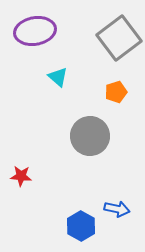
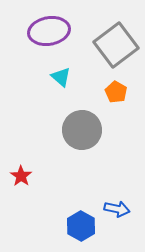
purple ellipse: moved 14 px right
gray square: moved 3 px left, 7 px down
cyan triangle: moved 3 px right
orange pentagon: rotated 25 degrees counterclockwise
gray circle: moved 8 px left, 6 px up
red star: rotated 30 degrees clockwise
